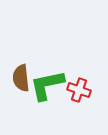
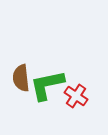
red cross: moved 3 px left, 6 px down; rotated 15 degrees clockwise
